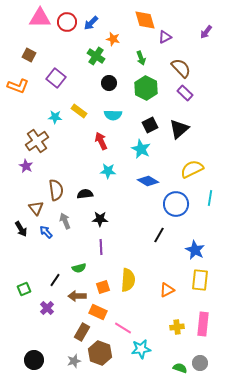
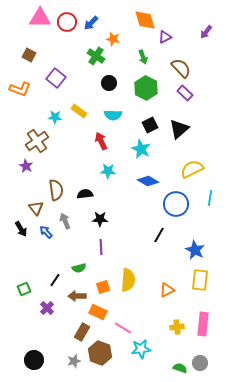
green arrow at (141, 58): moved 2 px right, 1 px up
orange L-shape at (18, 86): moved 2 px right, 3 px down
